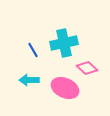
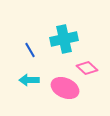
cyan cross: moved 4 px up
blue line: moved 3 px left
